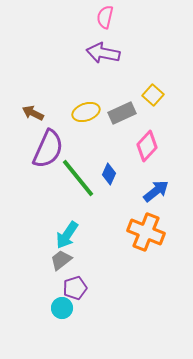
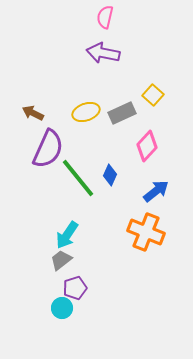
blue diamond: moved 1 px right, 1 px down
